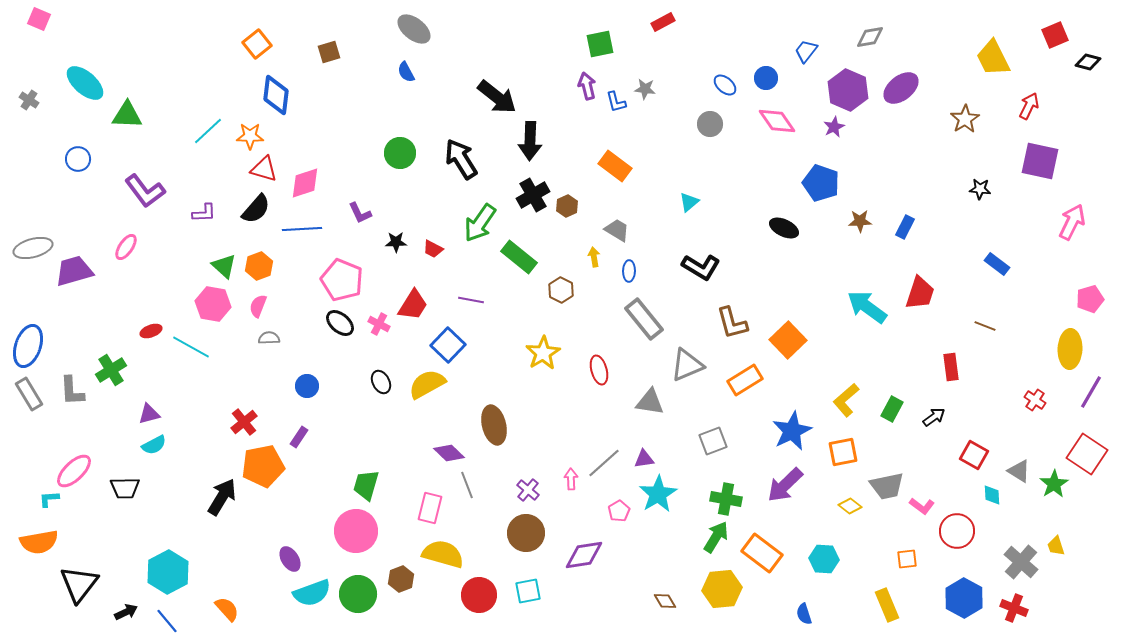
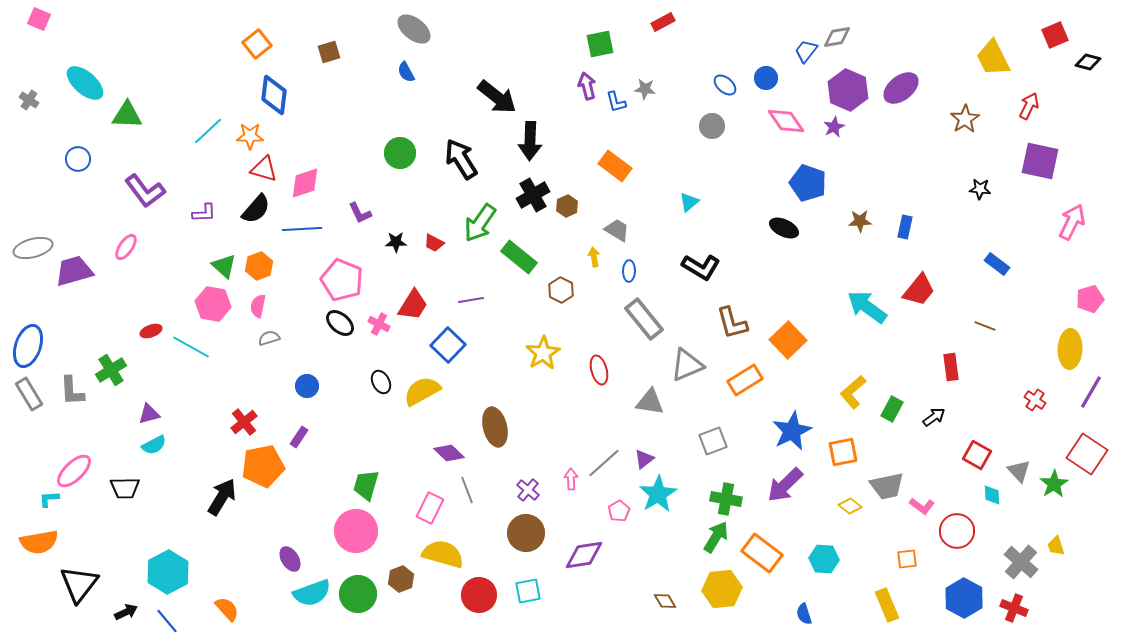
gray diamond at (870, 37): moved 33 px left
blue diamond at (276, 95): moved 2 px left
pink diamond at (777, 121): moved 9 px right
gray circle at (710, 124): moved 2 px right, 2 px down
blue pentagon at (821, 183): moved 13 px left
blue rectangle at (905, 227): rotated 15 degrees counterclockwise
red trapezoid at (433, 249): moved 1 px right, 6 px up
red trapezoid at (920, 293): moved 1 px left, 3 px up; rotated 21 degrees clockwise
purple line at (471, 300): rotated 20 degrees counterclockwise
pink semicircle at (258, 306): rotated 10 degrees counterclockwise
gray semicircle at (269, 338): rotated 15 degrees counterclockwise
yellow semicircle at (427, 384): moved 5 px left, 7 px down
yellow L-shape at (846, 400): moved 7 px right, 8 px up
brown ellipse at (494, 425): moved 1 px right, 2 px down
red square at (974, 455): moved 3 px right
purple triangle at (644, 459): rotated 30 degrees counterclockwise
gray triangle at (1019, 471): rotated 15 degrees clockwise
gray line at (467, 485): moved 5 px down
pink rectangle at (430, 508): rotated 12 degrees clockwise
